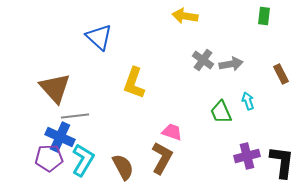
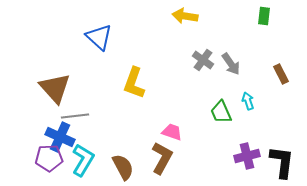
gray arrow: rotated 65 degrees clockwise
